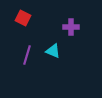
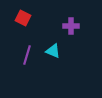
purple cross: moved 1 px up
